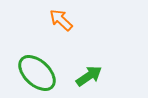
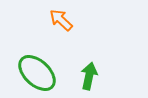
green arrow: rotated 44 degrees counterclockwise
